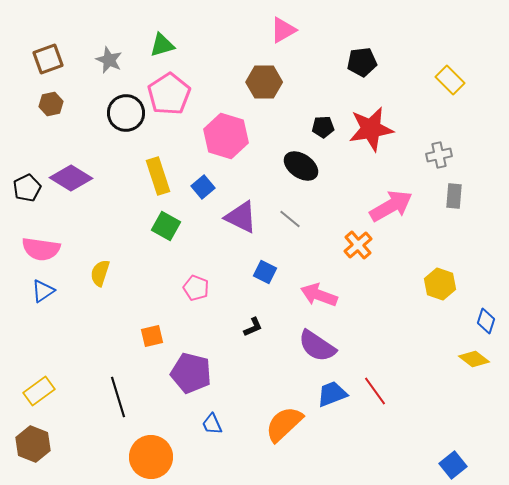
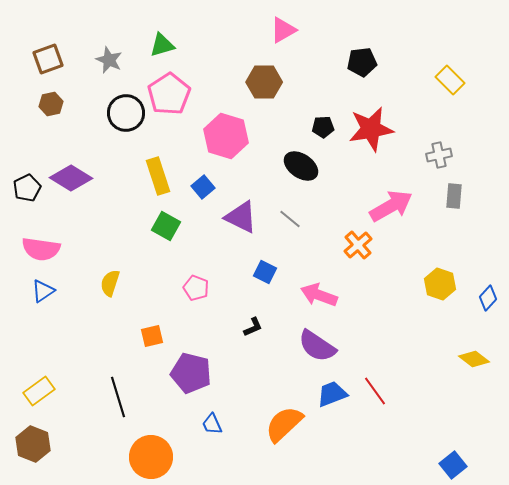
yellow semicircle at (100, 273): moved 10 px right, 10 px down
blue diamond at (486, 321): moved 2 px right, 23 px up; rotated 25 degrees clockwise
